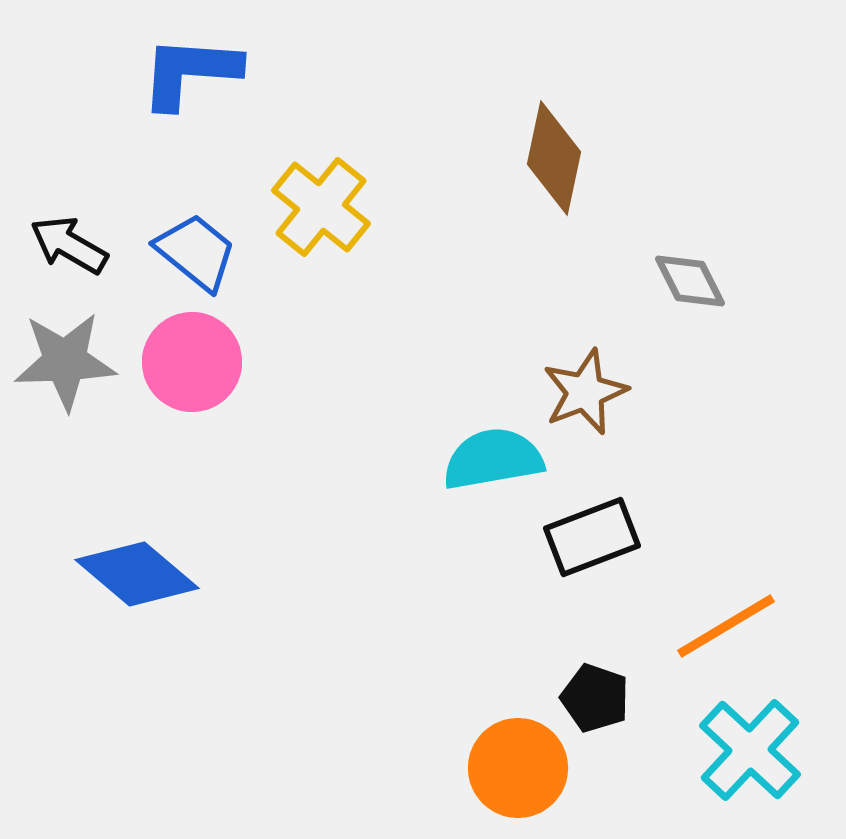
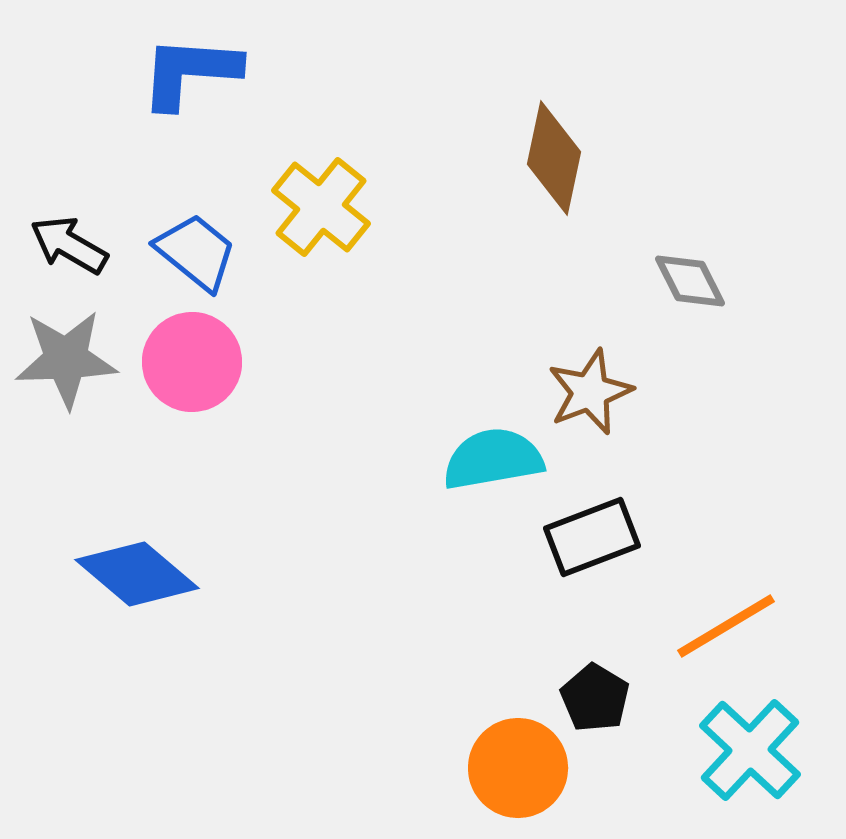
gray star: moved 1 px right, 2 px up
brown star: moved 5 px right
black pentagon: rotated 12 degrees clockwise
